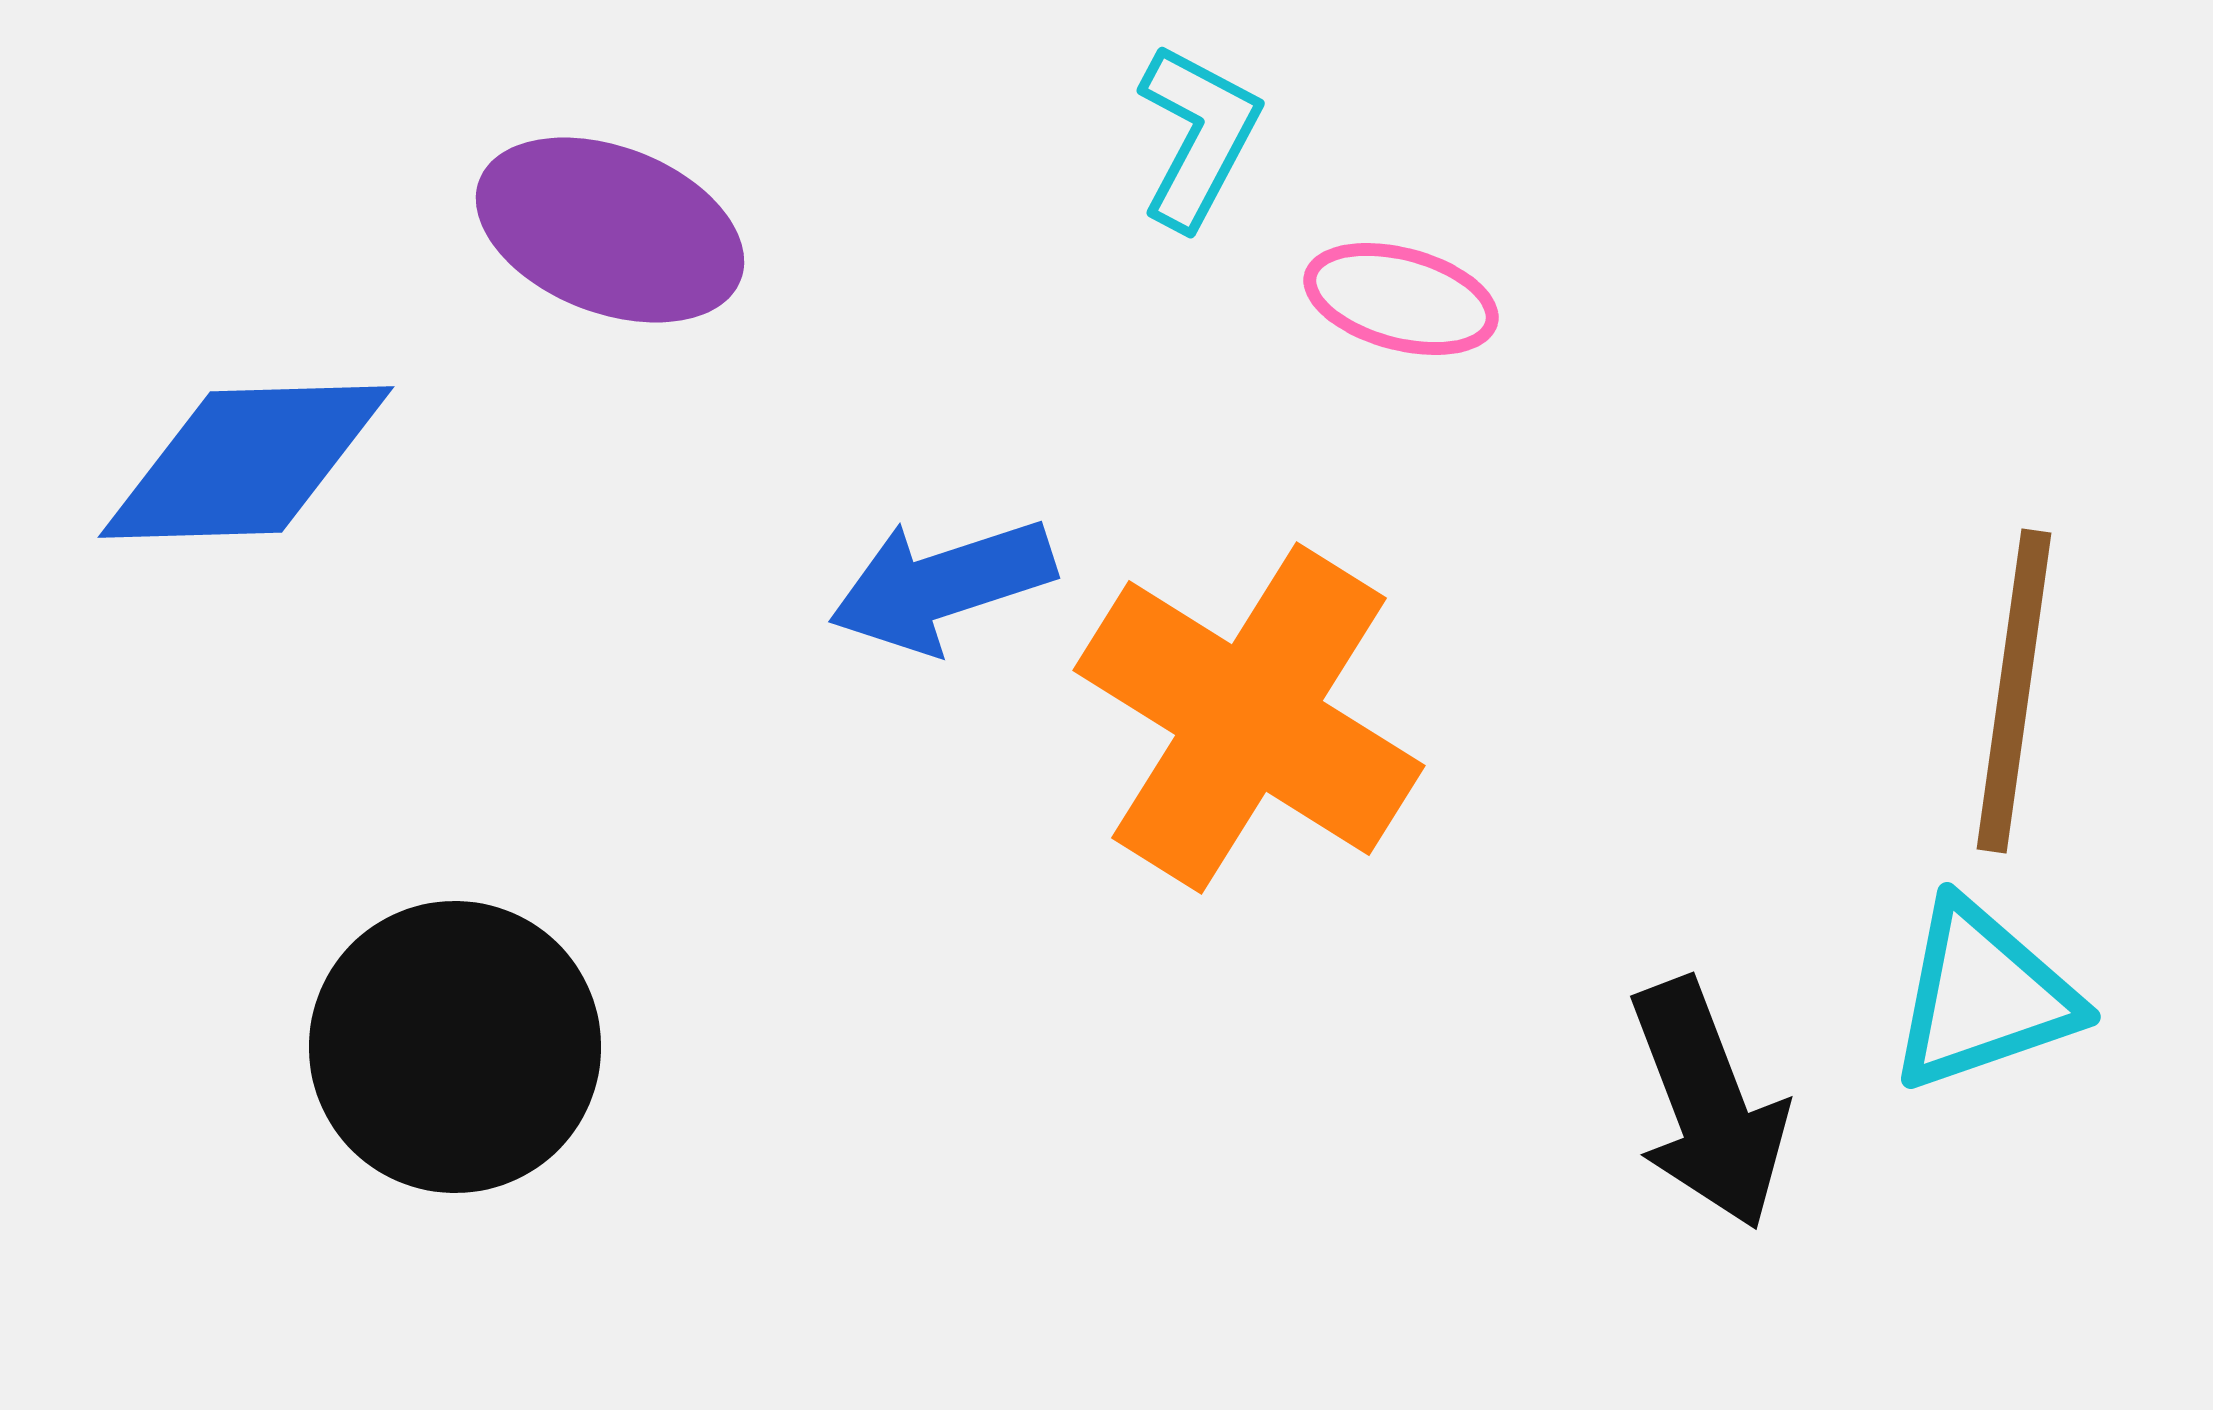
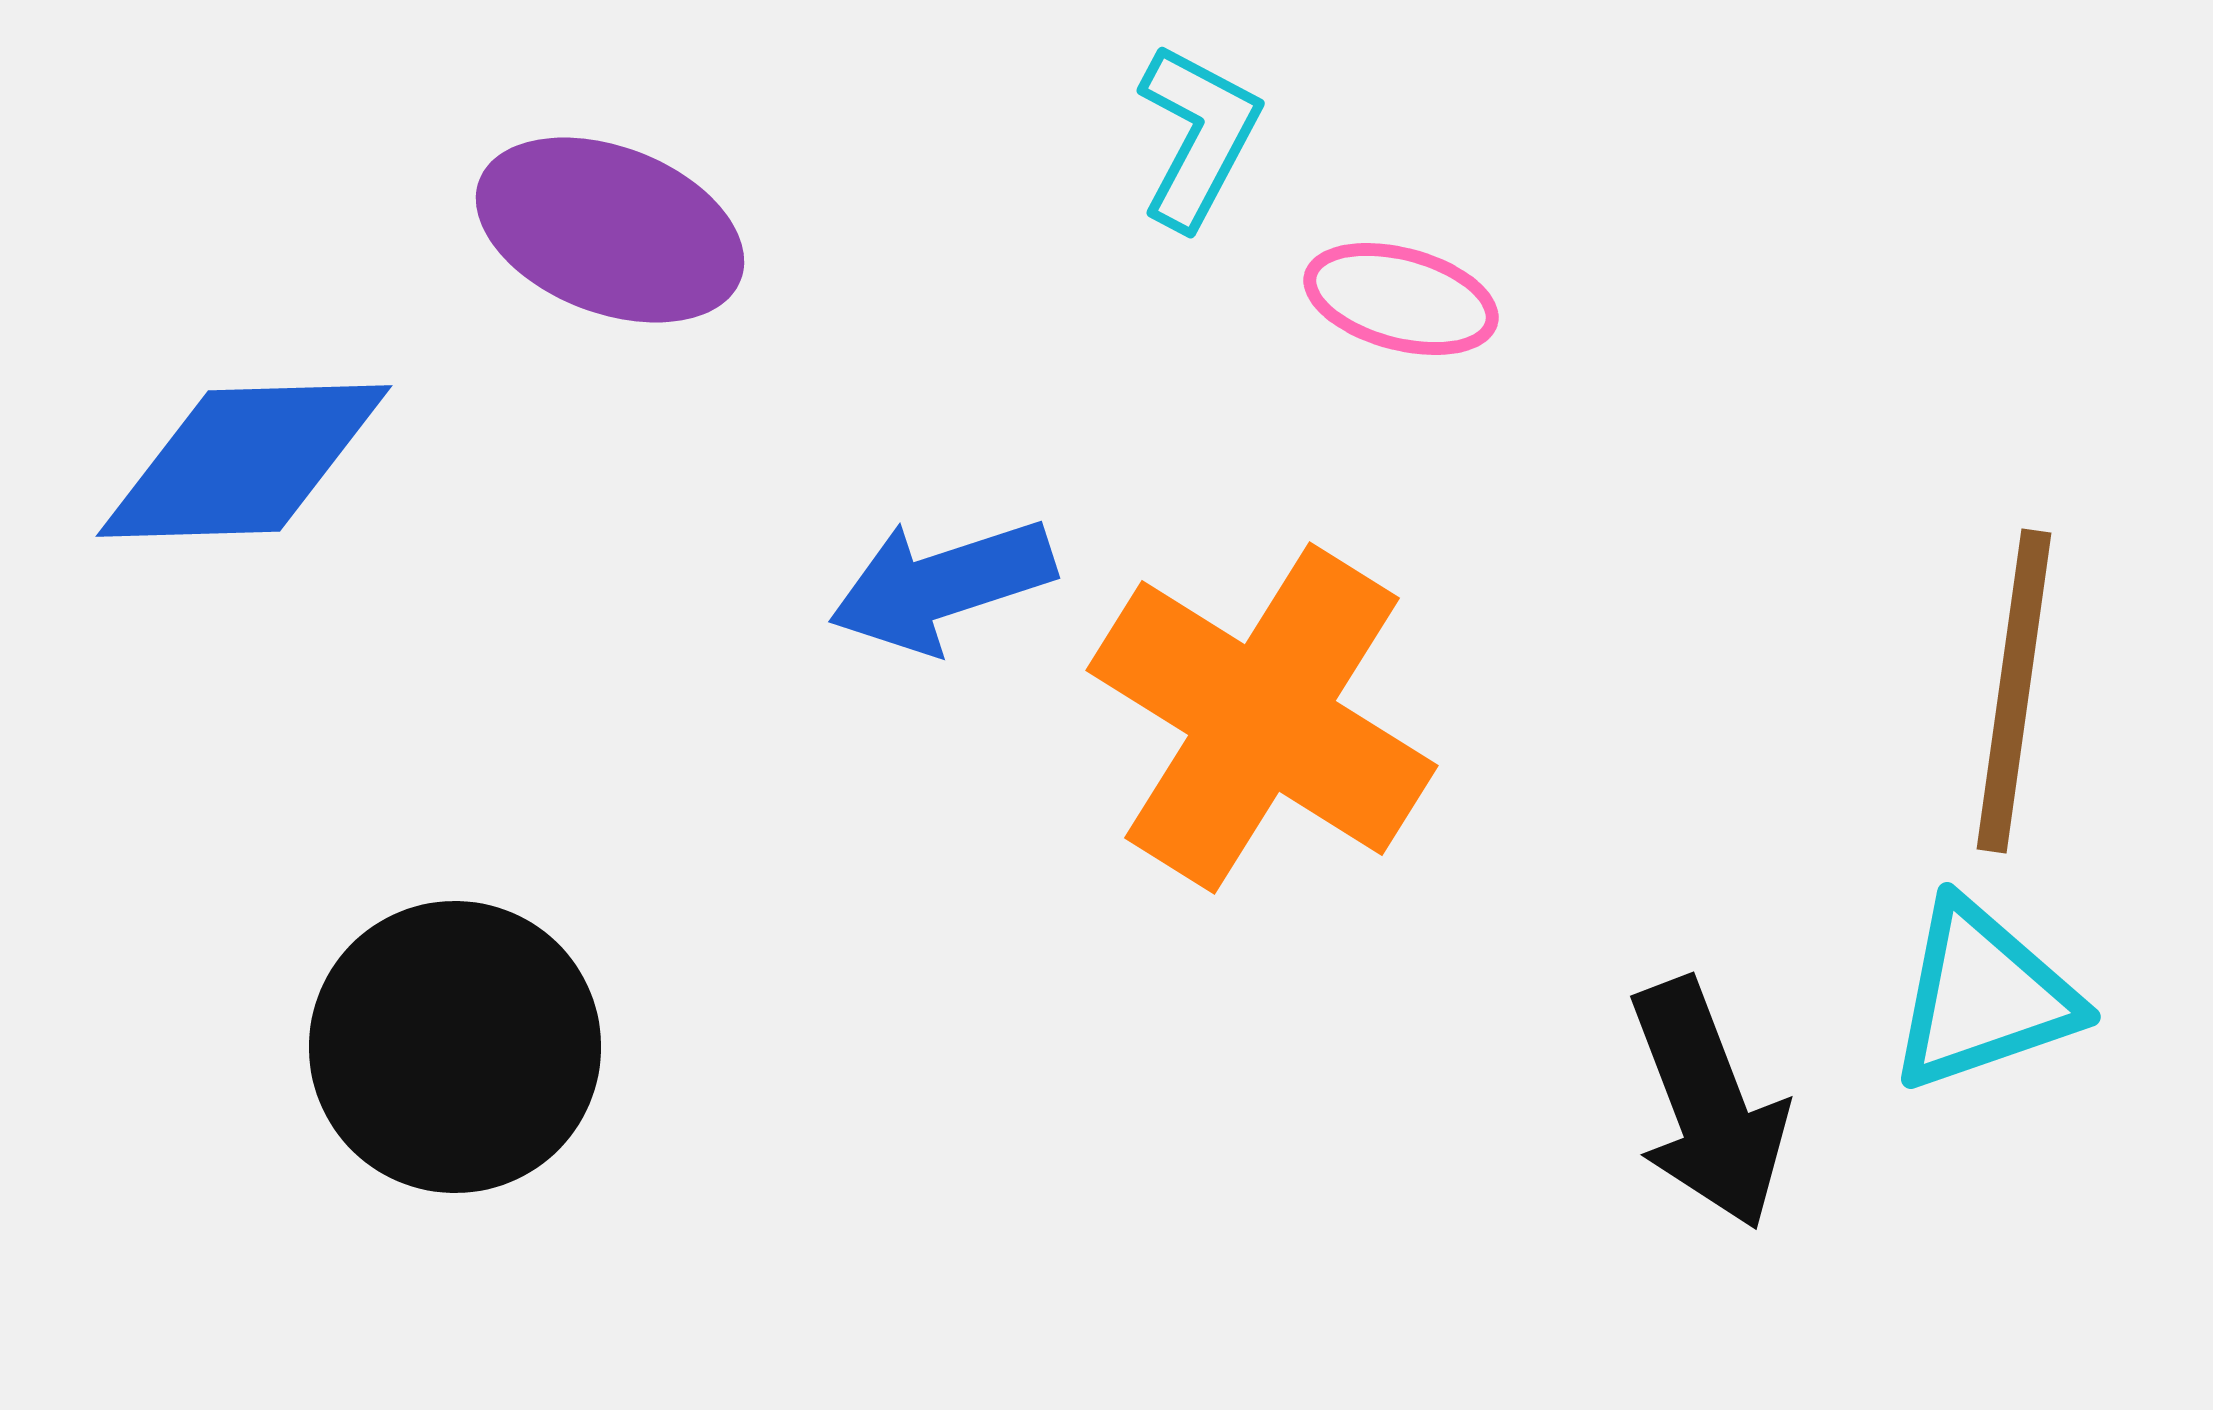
blue diamond: moved 2 px left, 1 px up
orange cross: moved 13 px right
